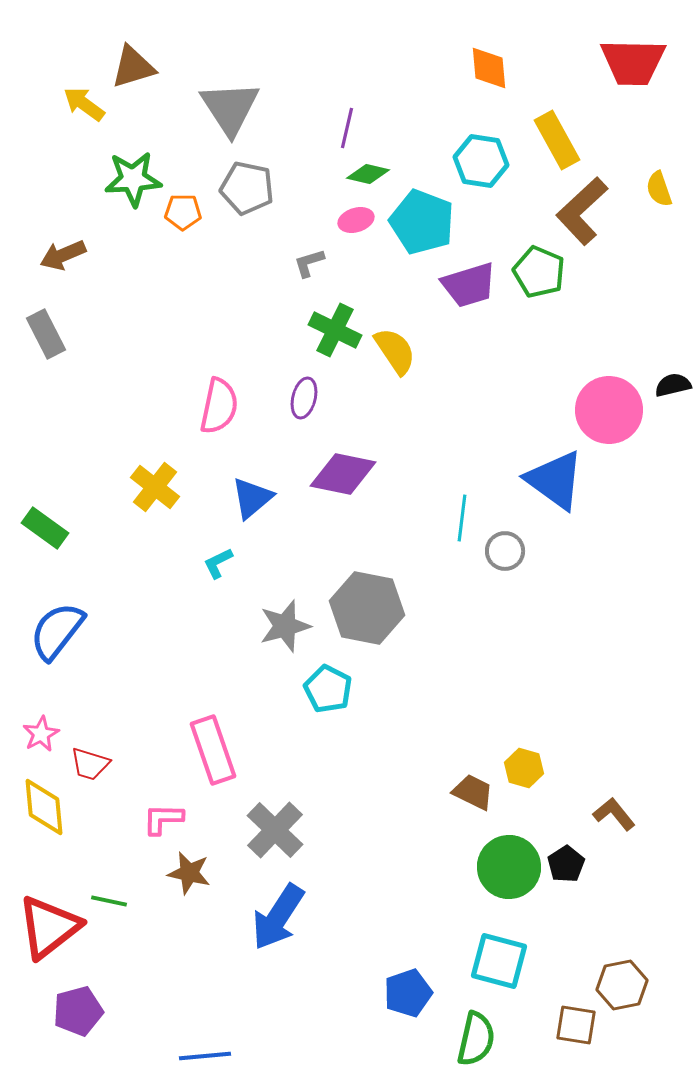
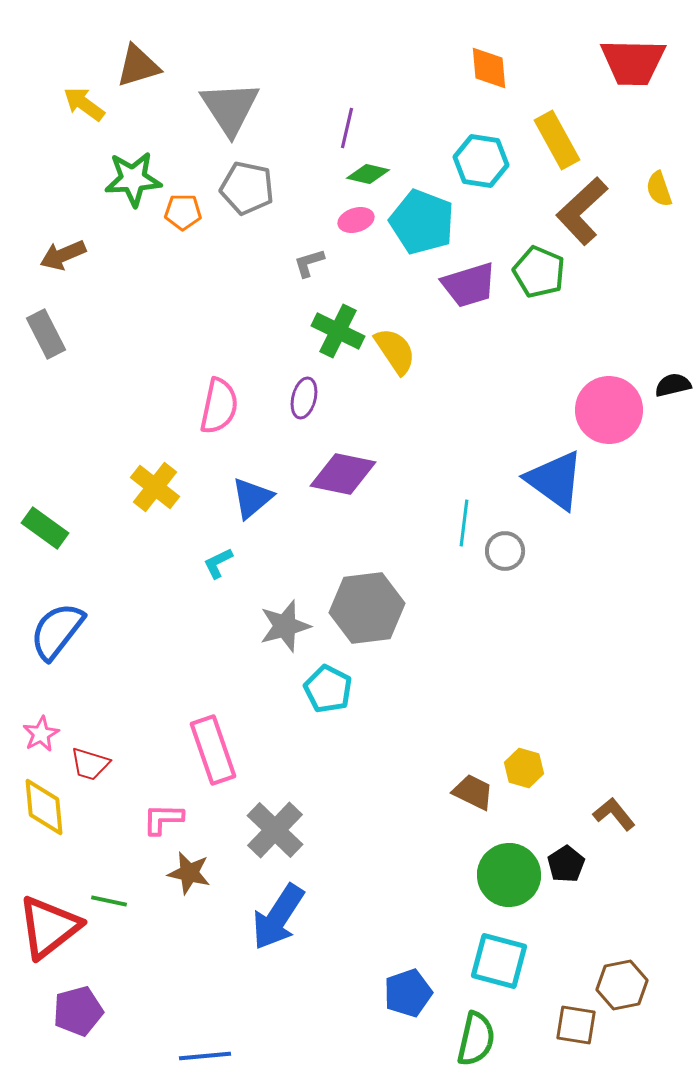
brown triangle at (133, 67): moved 5 px right, 1 px up
green cross at (335, 330): moved 3 px right, 1 px down
cyan line at (462, 518): moved 2 px right, 5 px down
gray hexagon at (367, 608): rotated 18 degrees counterclockwise
green circle at (509, 867): moved 8 px down
